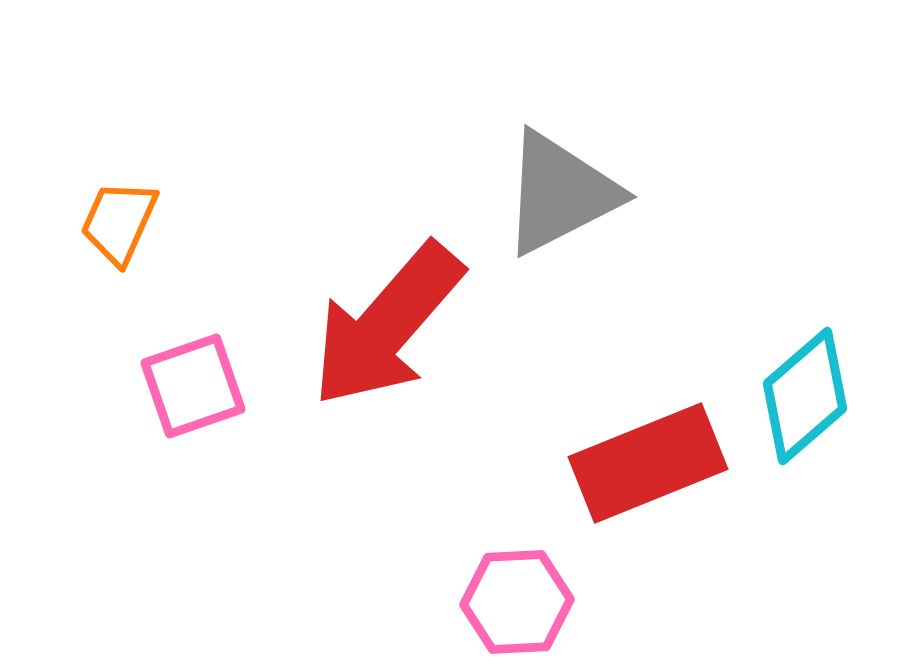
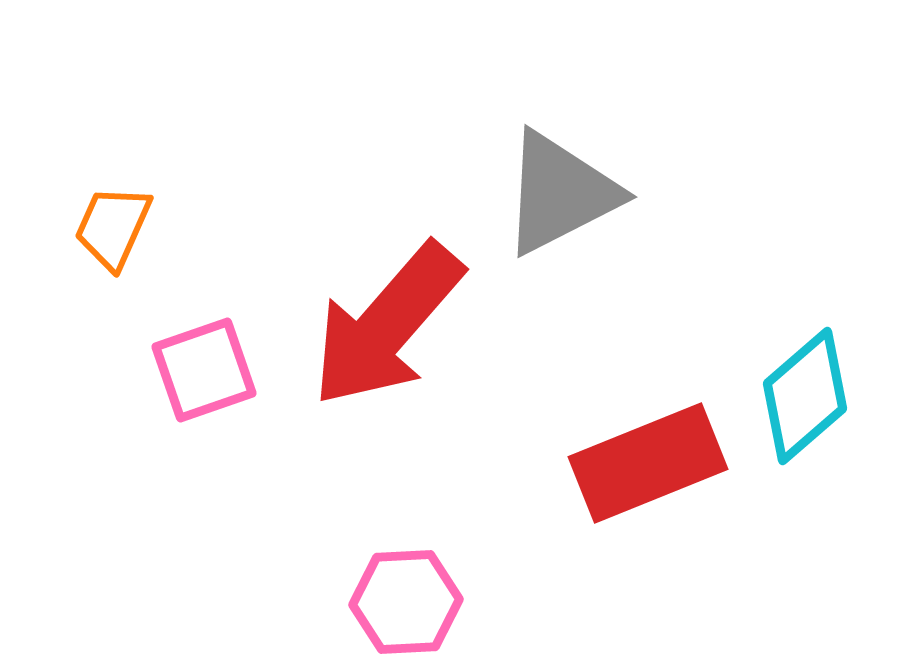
orange trapezoid: moved 6 px left, 5 px down
pink square: moved 11 px right, 16 px up
pink hexagon: moved 111 px left
